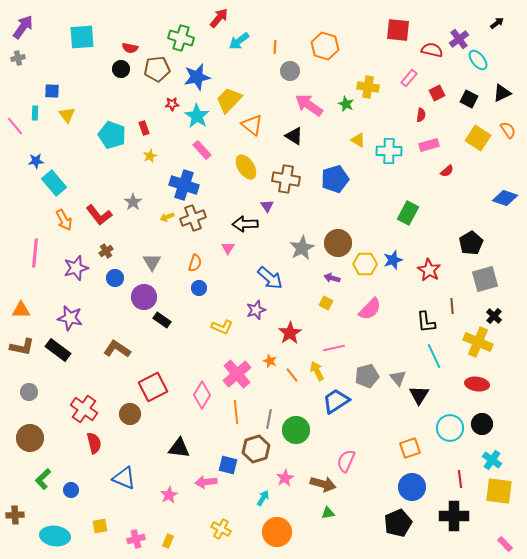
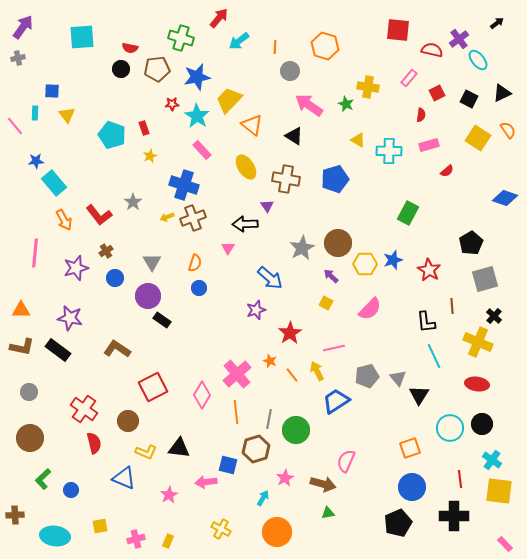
purple arrow at (332, 278): moved 1 px left, 2 px up; rotated 28 degrees clockwise
purple circle at (144, 297): moved 4 px right, 1 px up
yellow L-shape at (222, 327): moved 76 px left, 125 px down
brown circle at (130, 414): moved 2 px left, 7 px down
